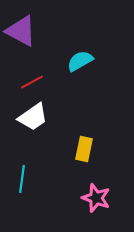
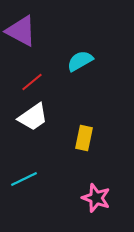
red line: rotated 10 degrees counterclockwise
yellow rectangle: moved 11 px up
cyan line: moved 2 px right; rotated 56 degrees clockwise
